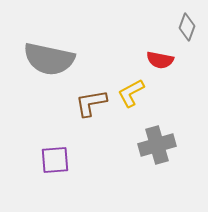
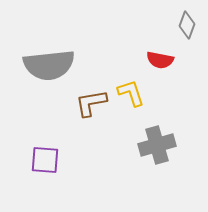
gray diamond: moved 2 px up
gray semicircle: moved 6 px down; rotated 18 degrees counterclockwise
yellow L-shape: rotated 100 degrees clockwise
purple square: moved 10 px left; rotated 8 degrees clockwise
